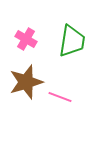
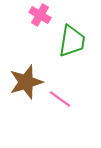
pink cross: moved 14 px right, 24 px up
pink line: moved 2 px down; rotated 15 degrees clockwise
